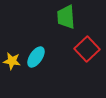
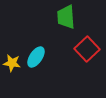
yellow star: moved 2 px down
